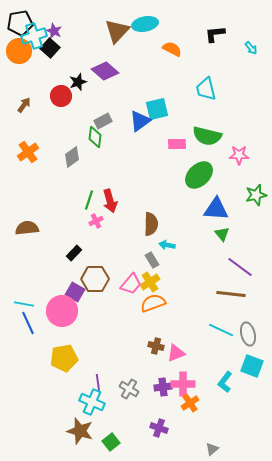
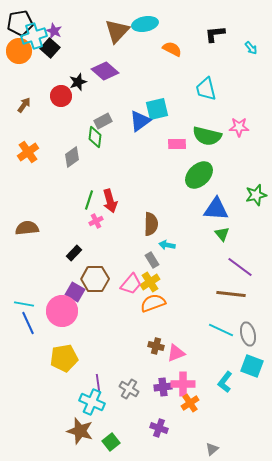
pink star at (239, 155): moved 28 px up
